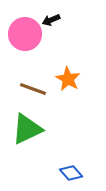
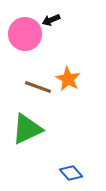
brown line: moved 5 px right, 2 px up
